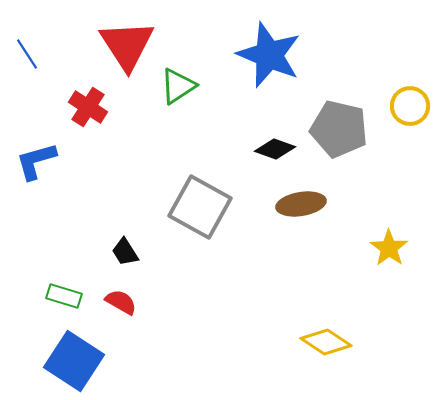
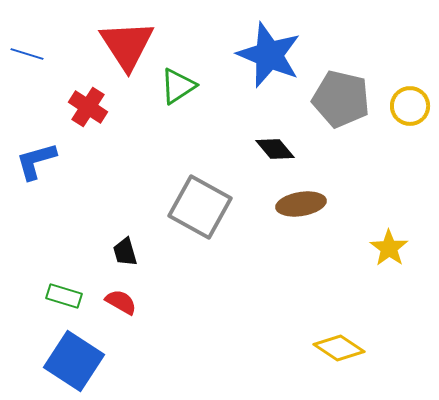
blue line: rotated 40 degrees counterclockwise
gray pentagon: moved 2 px right, 30 px up
black diamond: rotated 30 degrees clockwise
black trapezoid: rotated 16 degrees clockwise
yellow diamond: moved 13 px right, 6 px down
